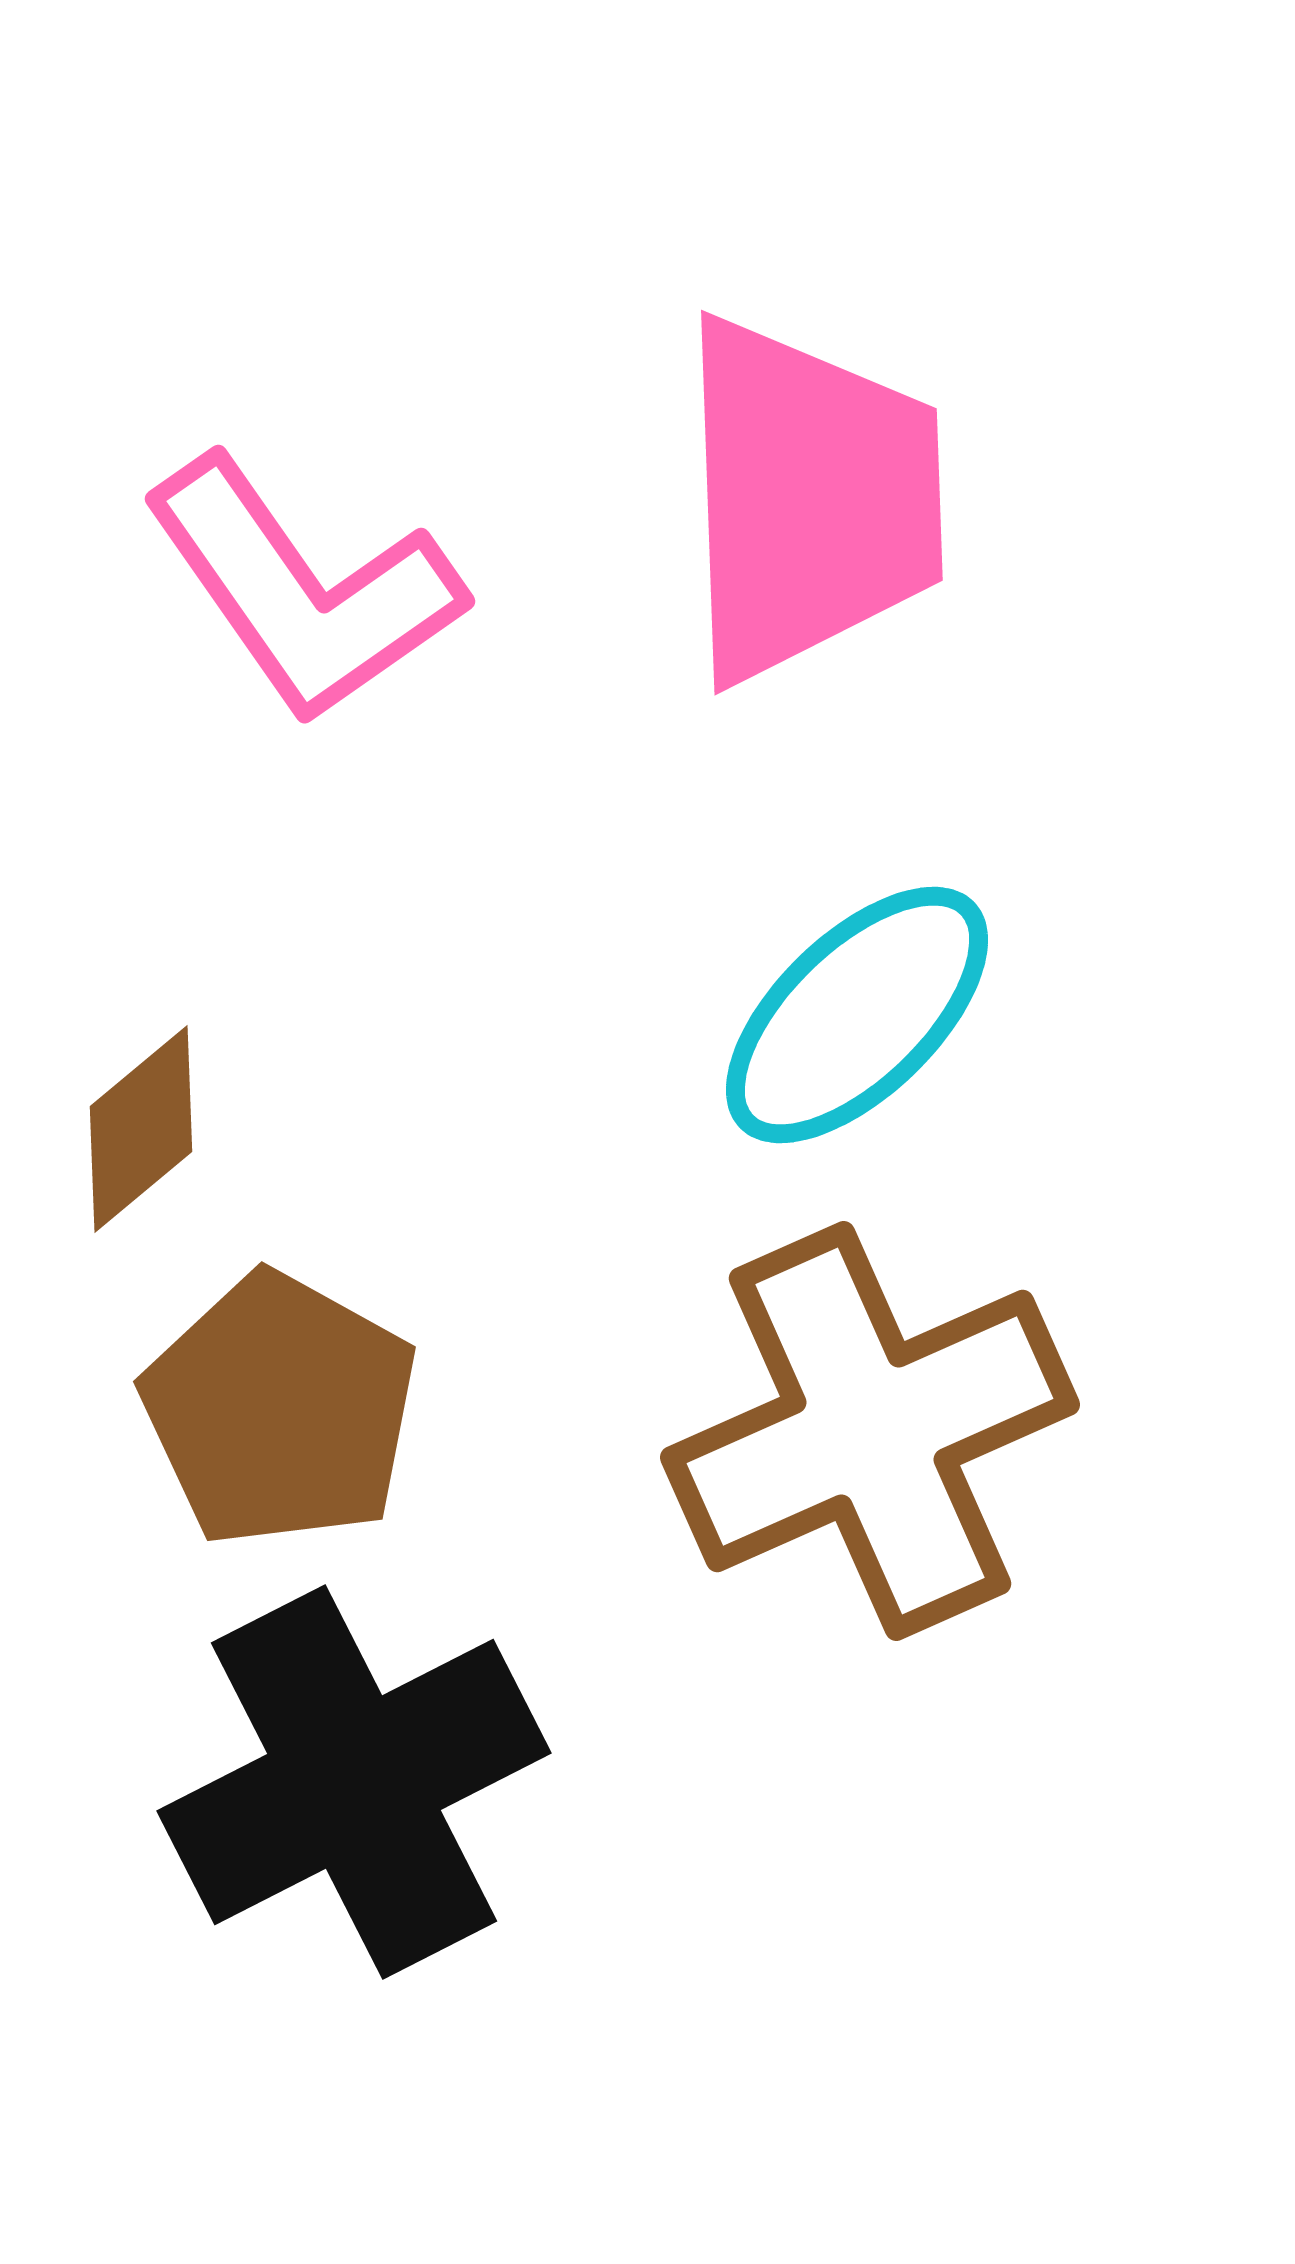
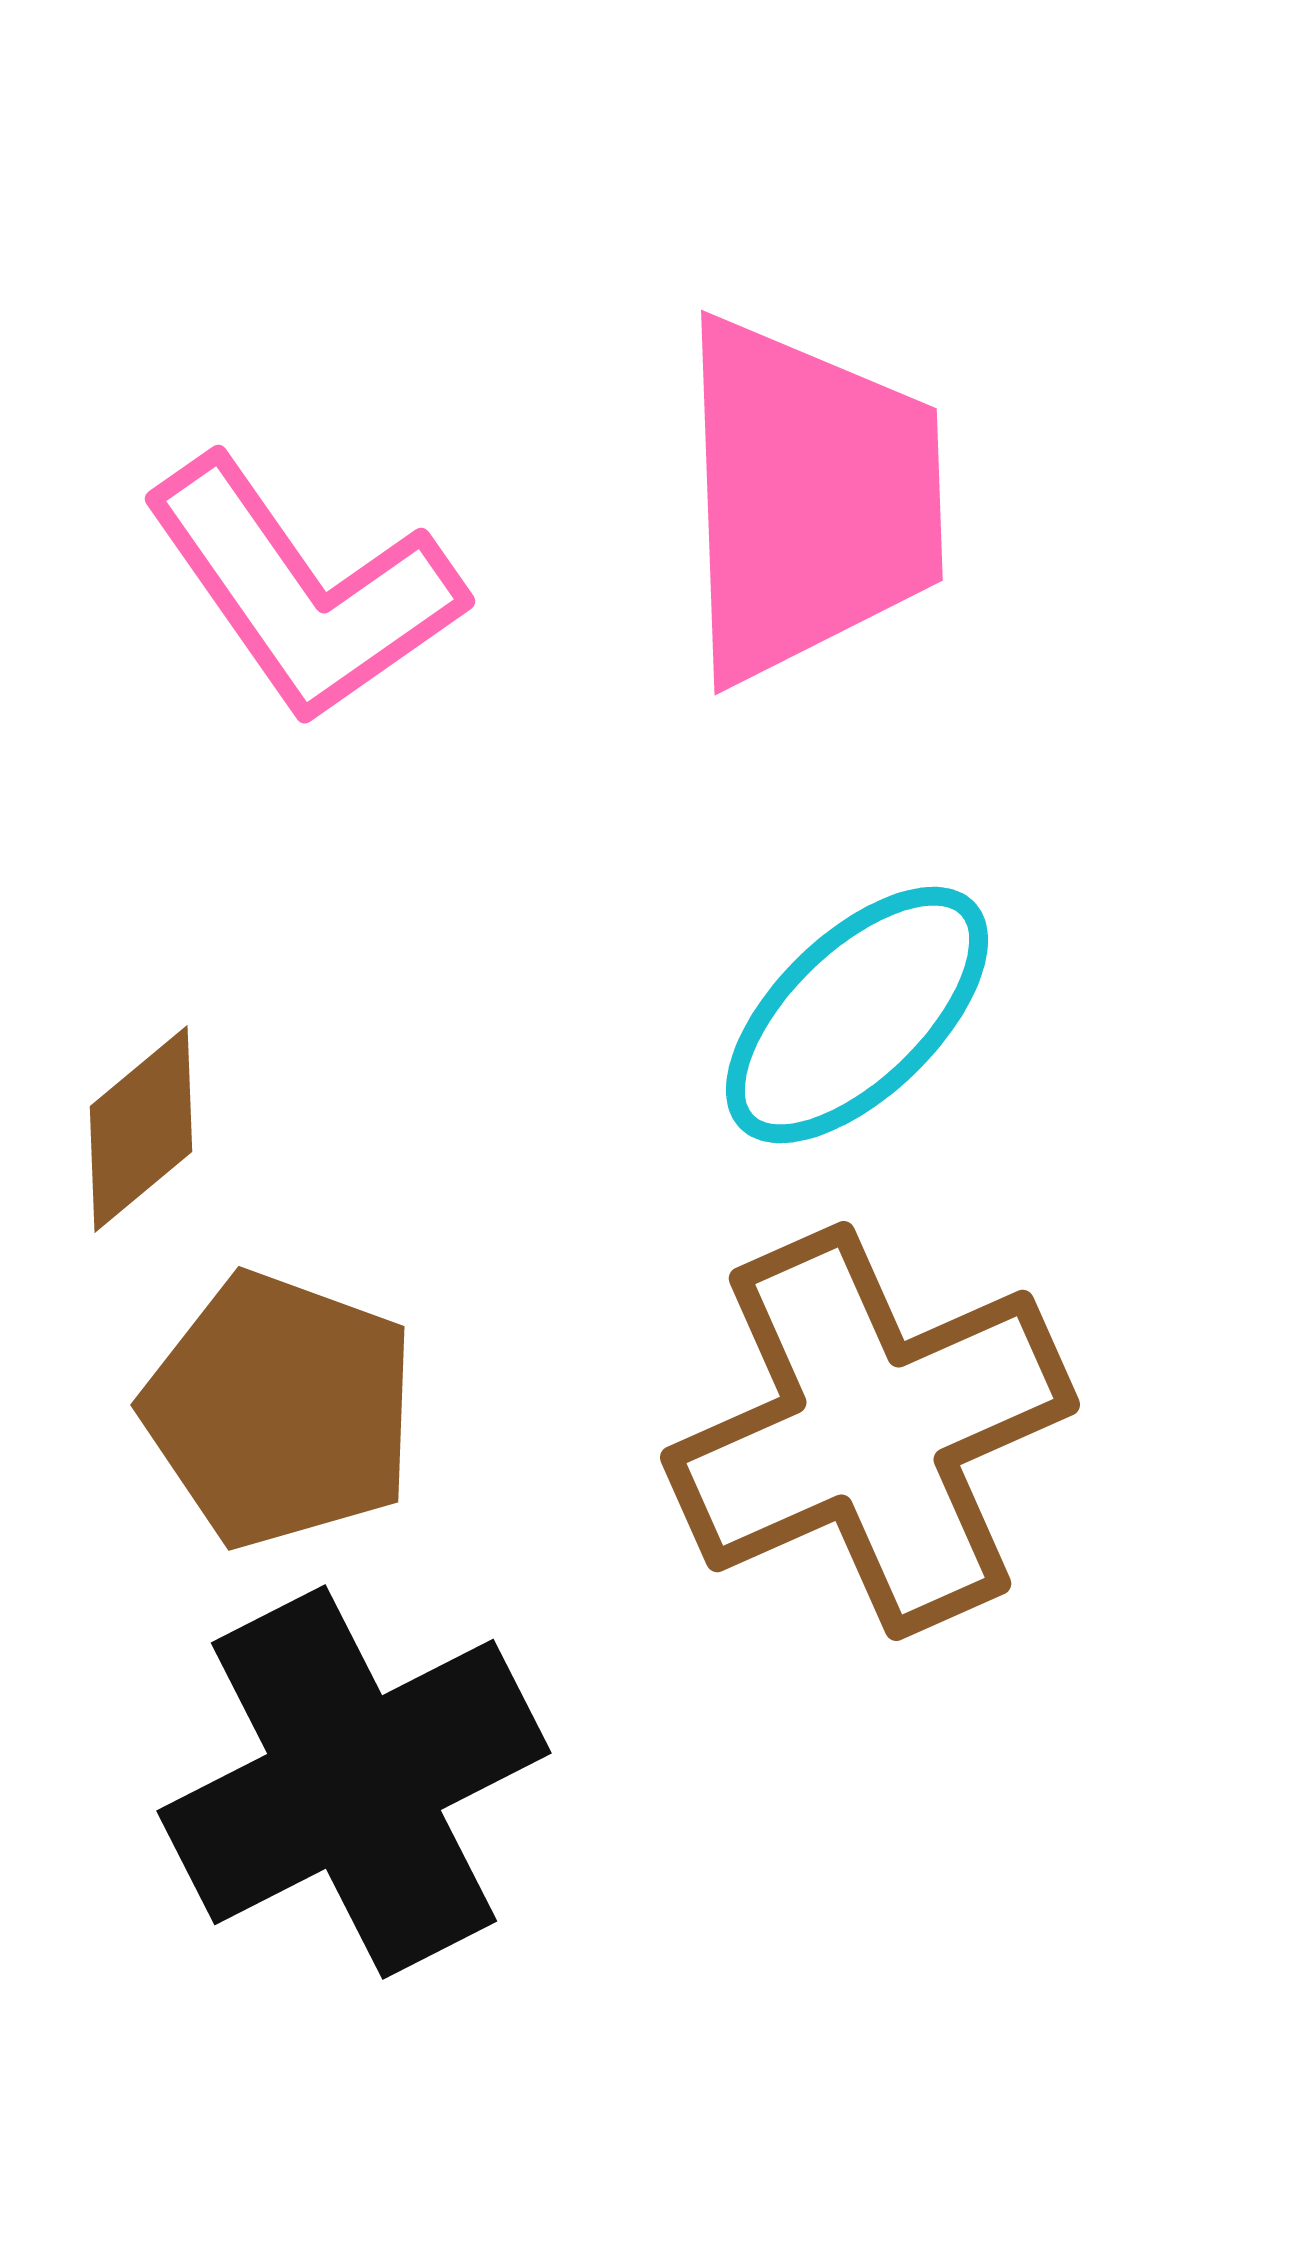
brown pentagon: rotated 9 degrees counterclockwise
